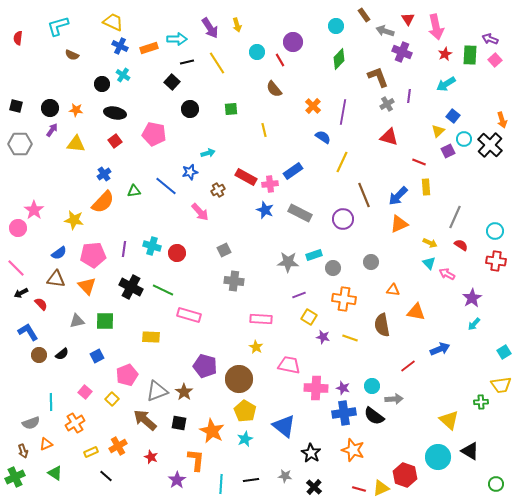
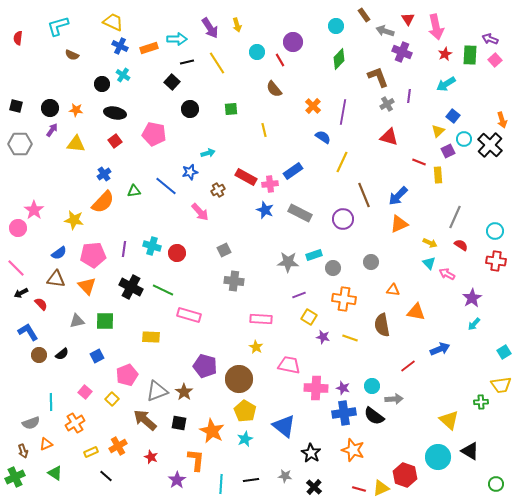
yellow rectangle at (426, 187): moved 12 px right, 12 px up
